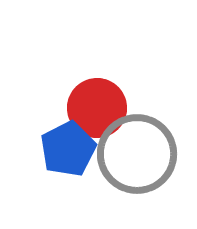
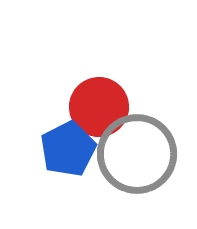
red circle: moved 2 px right, 1 px up
